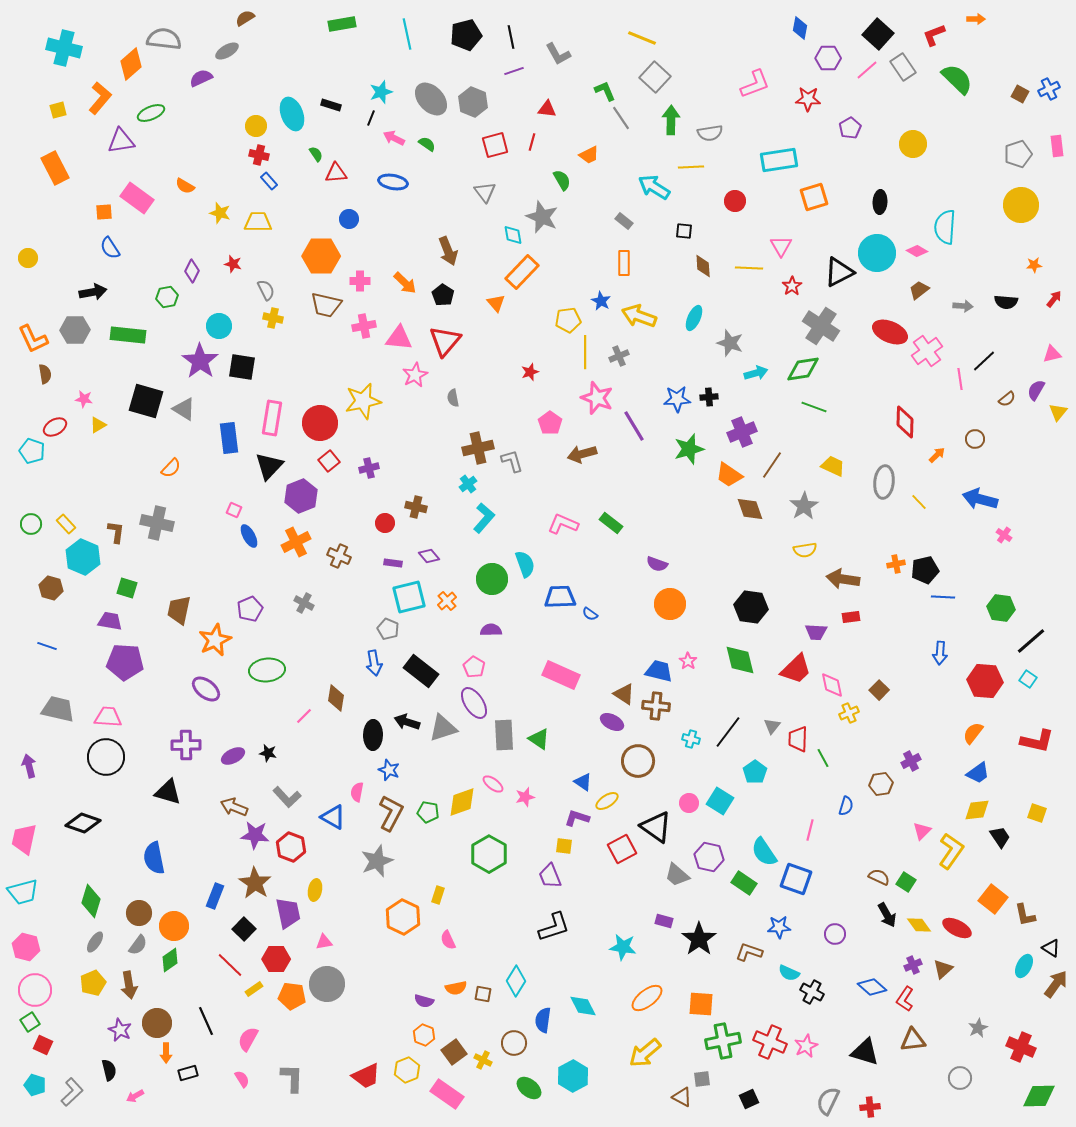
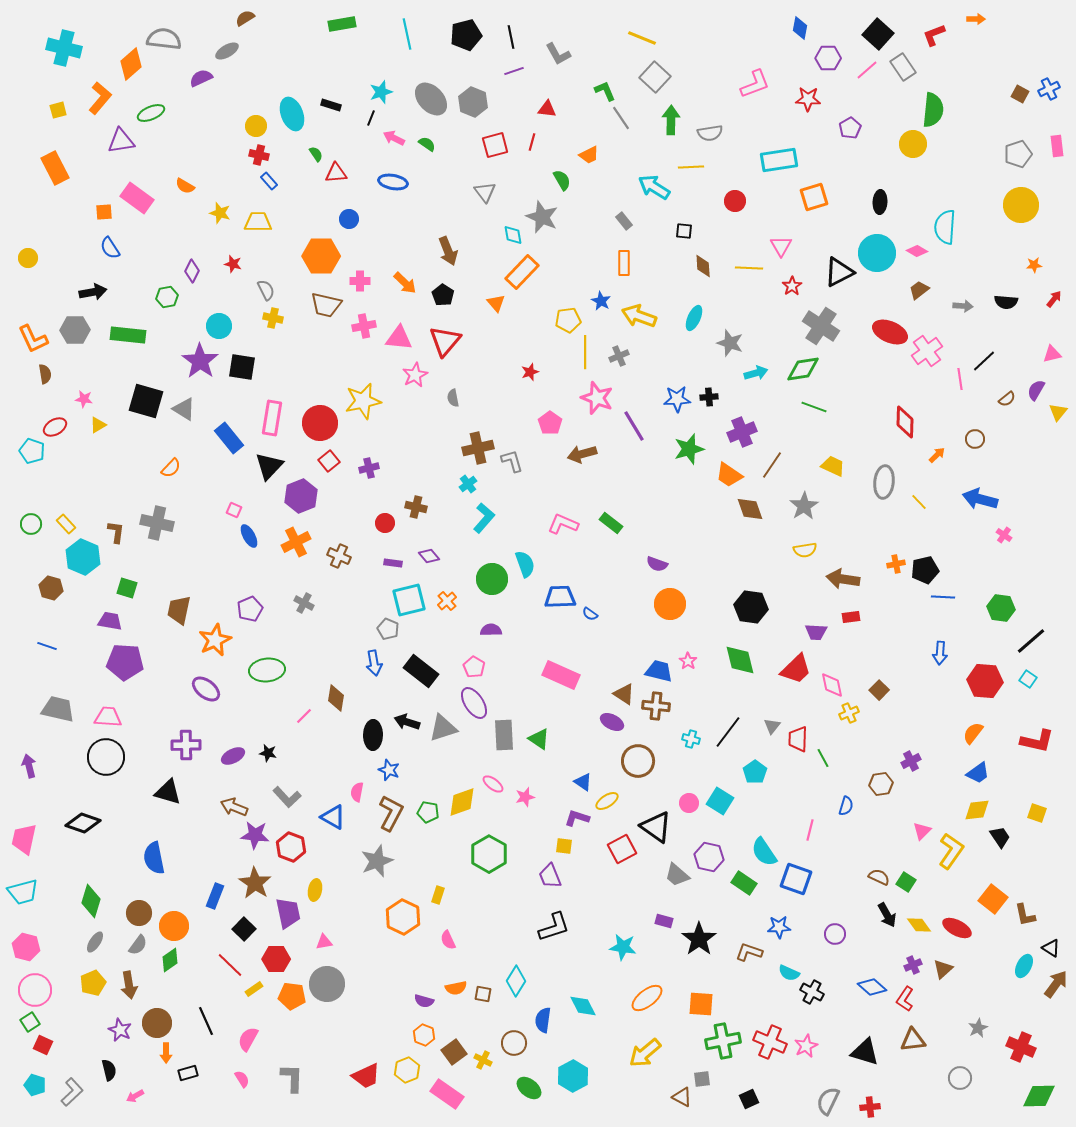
green semicircle at (957, 79): moved 24 px left, 31 px down; rotated 52 degrees clockwise
gray rectangle at (624, 221): rotated 12 degrees clockwise
blue rectangle at (229, 438): rotated 32 degrees counterclockwise
cyan square at (409, 597): moved 3 px down
